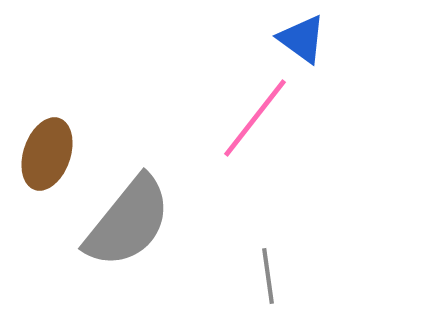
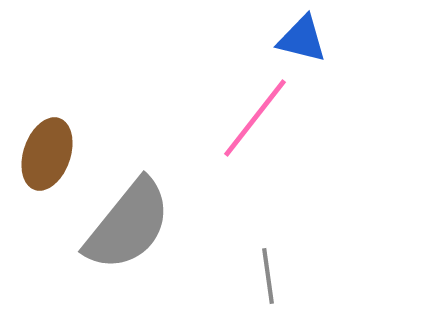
blue triangle: rotated 22 degrees counterclockwise
gray semicircle: moved 3 px down
